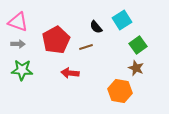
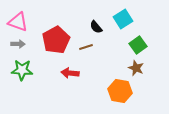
cyan square: moved 1 px right, 1 px up
